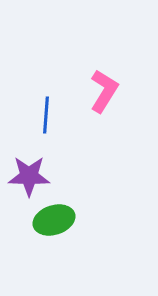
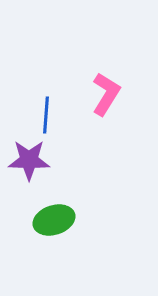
pink L-shape: moved 2 px right, 3 px down
purple star: moved 16 px up
